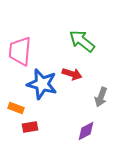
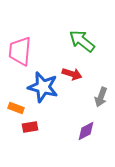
blue star: moved 1 px right, 3 px down
